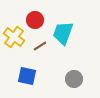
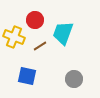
yellow cross: rotated 15 degrees counterclockwise
